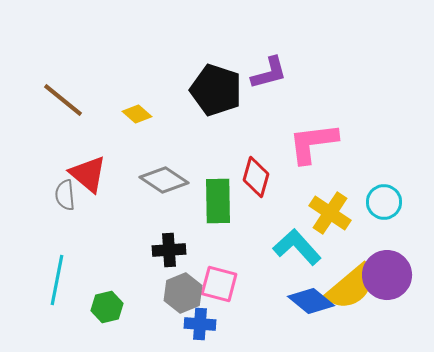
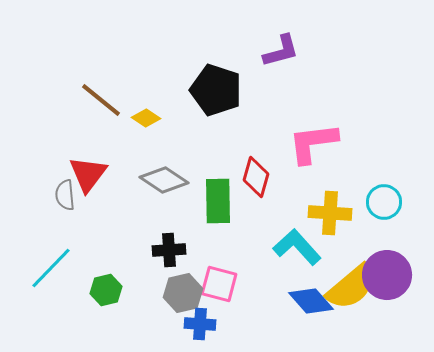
purple L-shape: moved 12 px right, 22 px up
brown line: moved 38 px right
yellow diamond: moved 9 px right, 4 px down; rotated 8 degrees counterclockwise
red triangle: rotated 27 degrees clockwise
yellow cross: rotated 30 degrees counterclockwise
cyan line: moved 6 px left, 12 px up; rotated 33 degrees clockwise
gray hexagon: rotated 9 degrees clockwise
blue diamond: rotated 9 degrees clockwise
green hexagon: moved 1 px left, 17 px up
